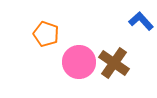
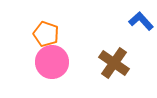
pink circle: moved 27 px left
